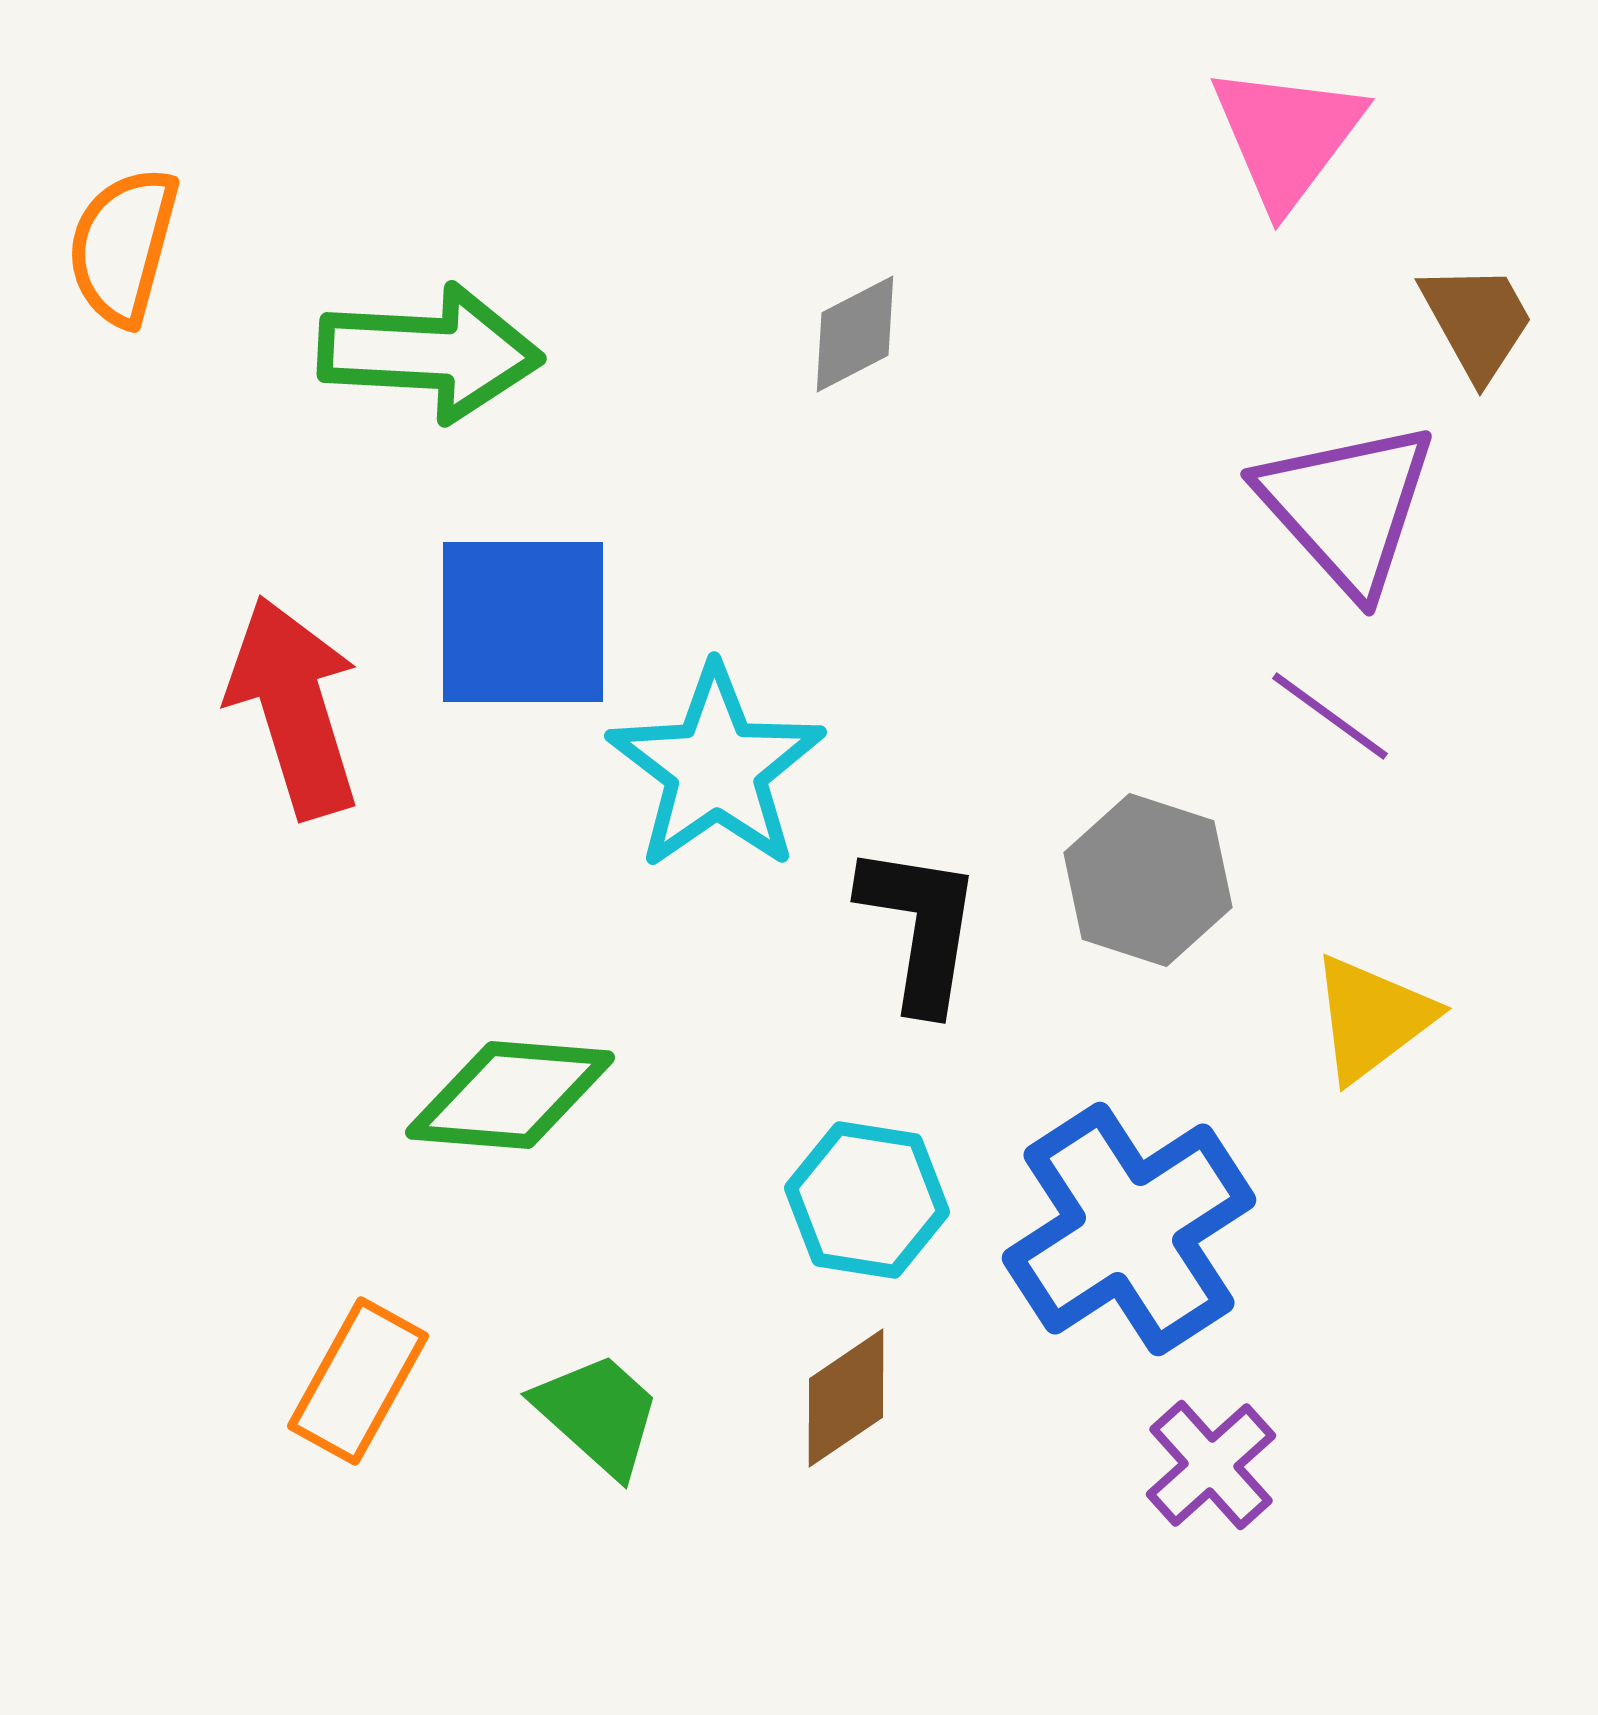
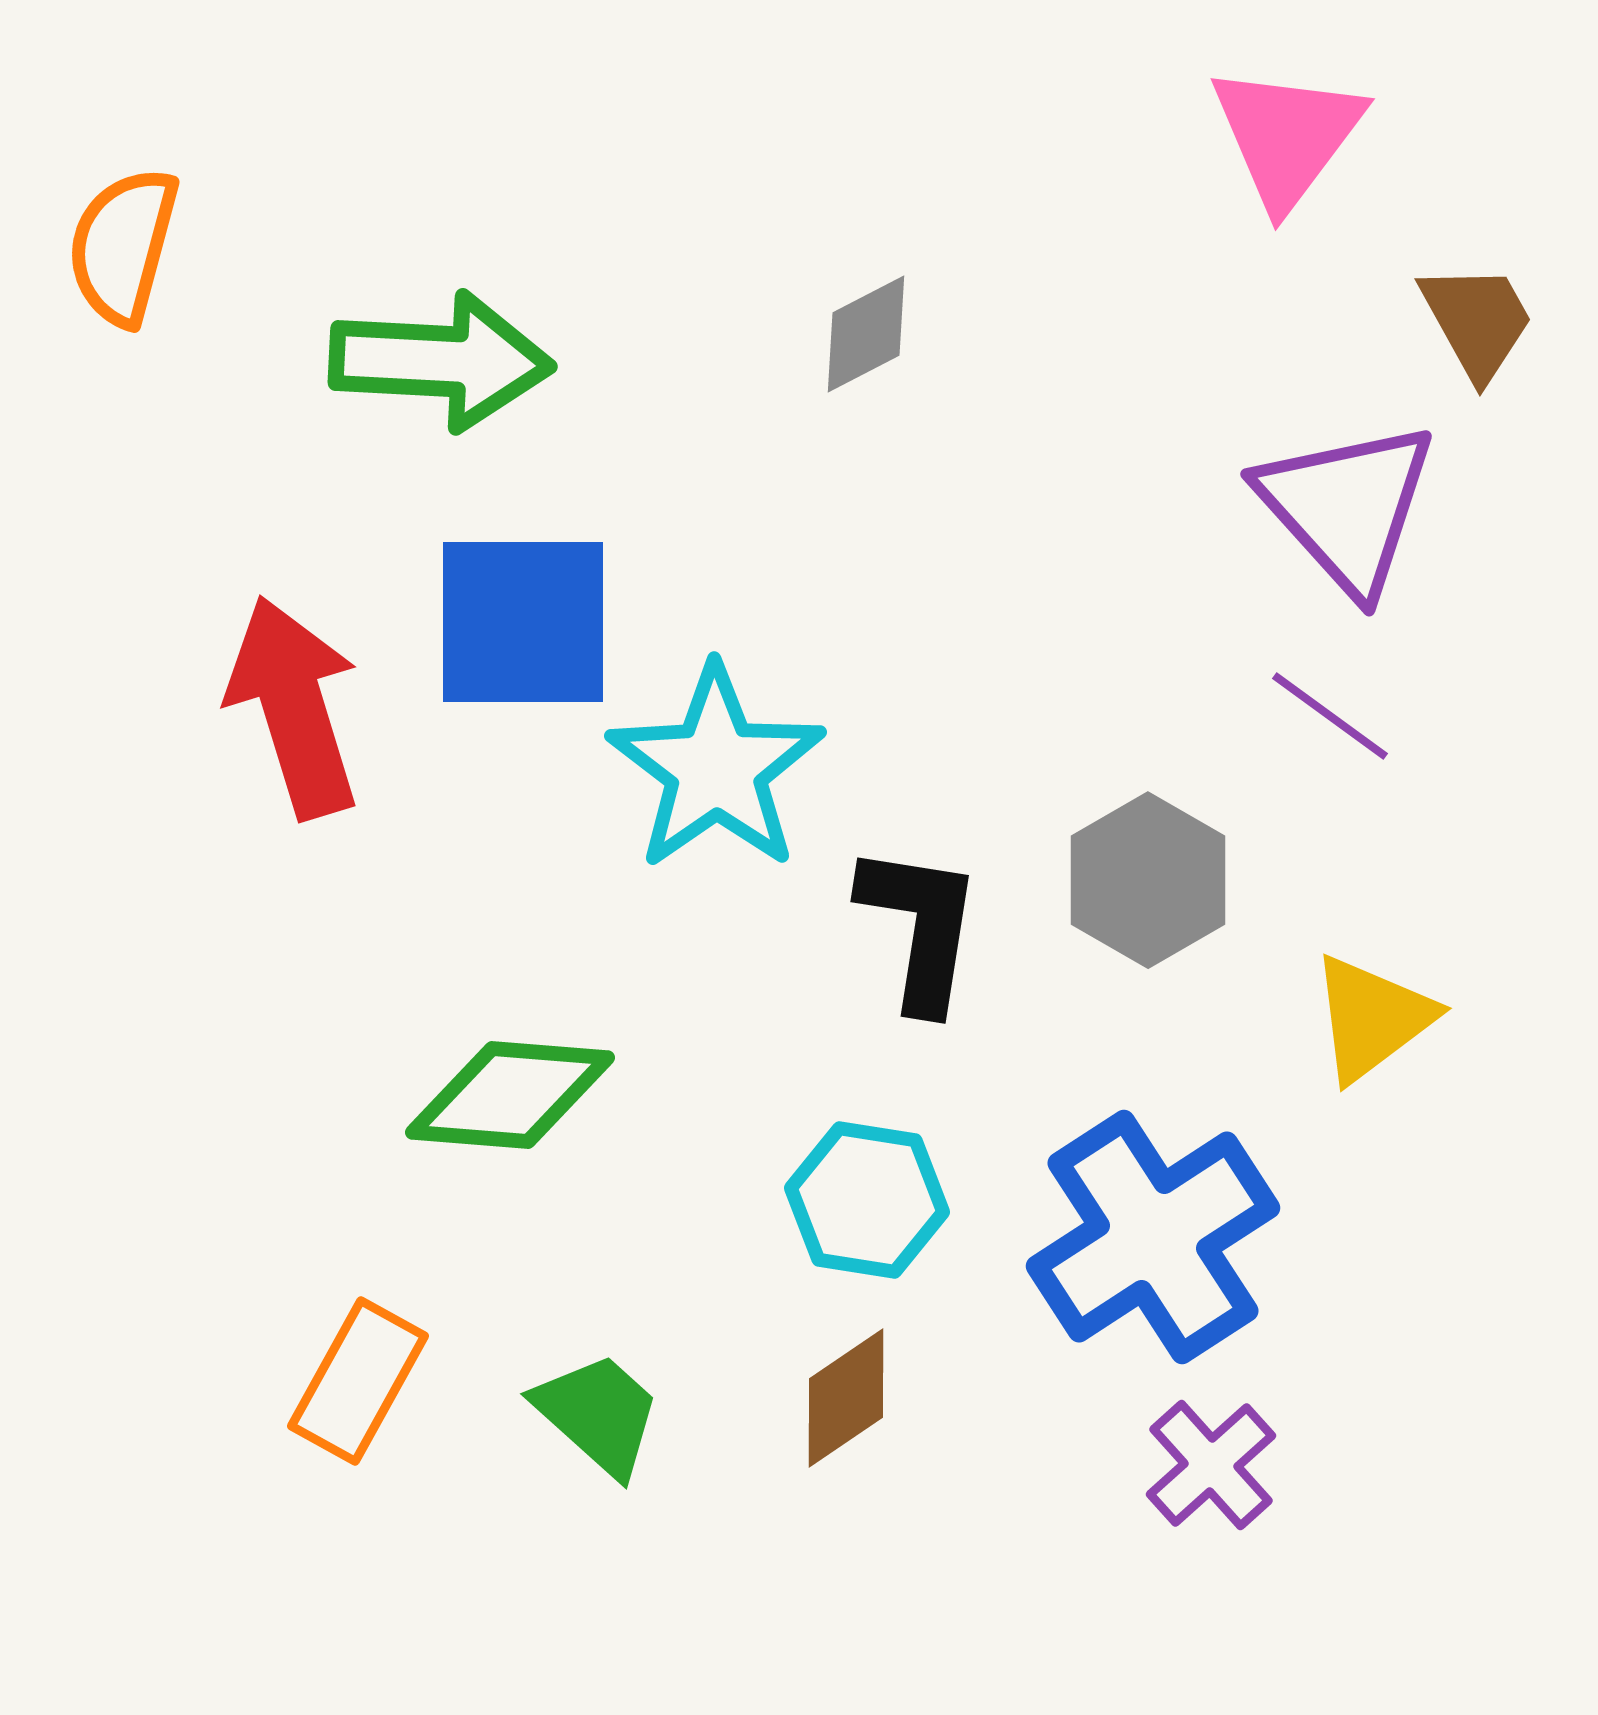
gray diamond: moved 11 px right
green arrow: moved 11 px right, 8 px down
gray hexagon: rotated 12 degrees clockwise
blue cross: moved 24 px right, 8 px down
